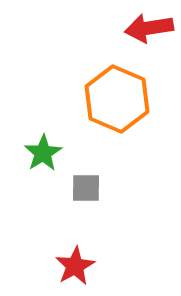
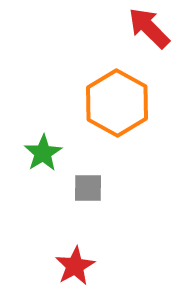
red arrow: rotated 54 degrees clockwise
orange hexagon: moved 4 px down; rotated 6 degrees clockwise
gray square: moved 2 px right
